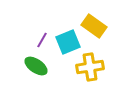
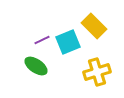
yellow rectangle: rotated 10 degrees clockwise
purple line: rotated 35 degrees clockwise
yellow cross: moved 7 px right, 5 px down; rotated 8 degrees counterclockwise
